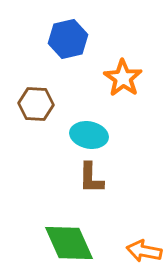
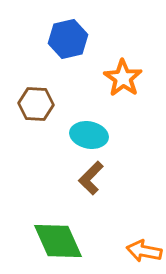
brown L-shape: rotated 44 degrees clockwise
green diamond: moved 11 px left, 2 px up
